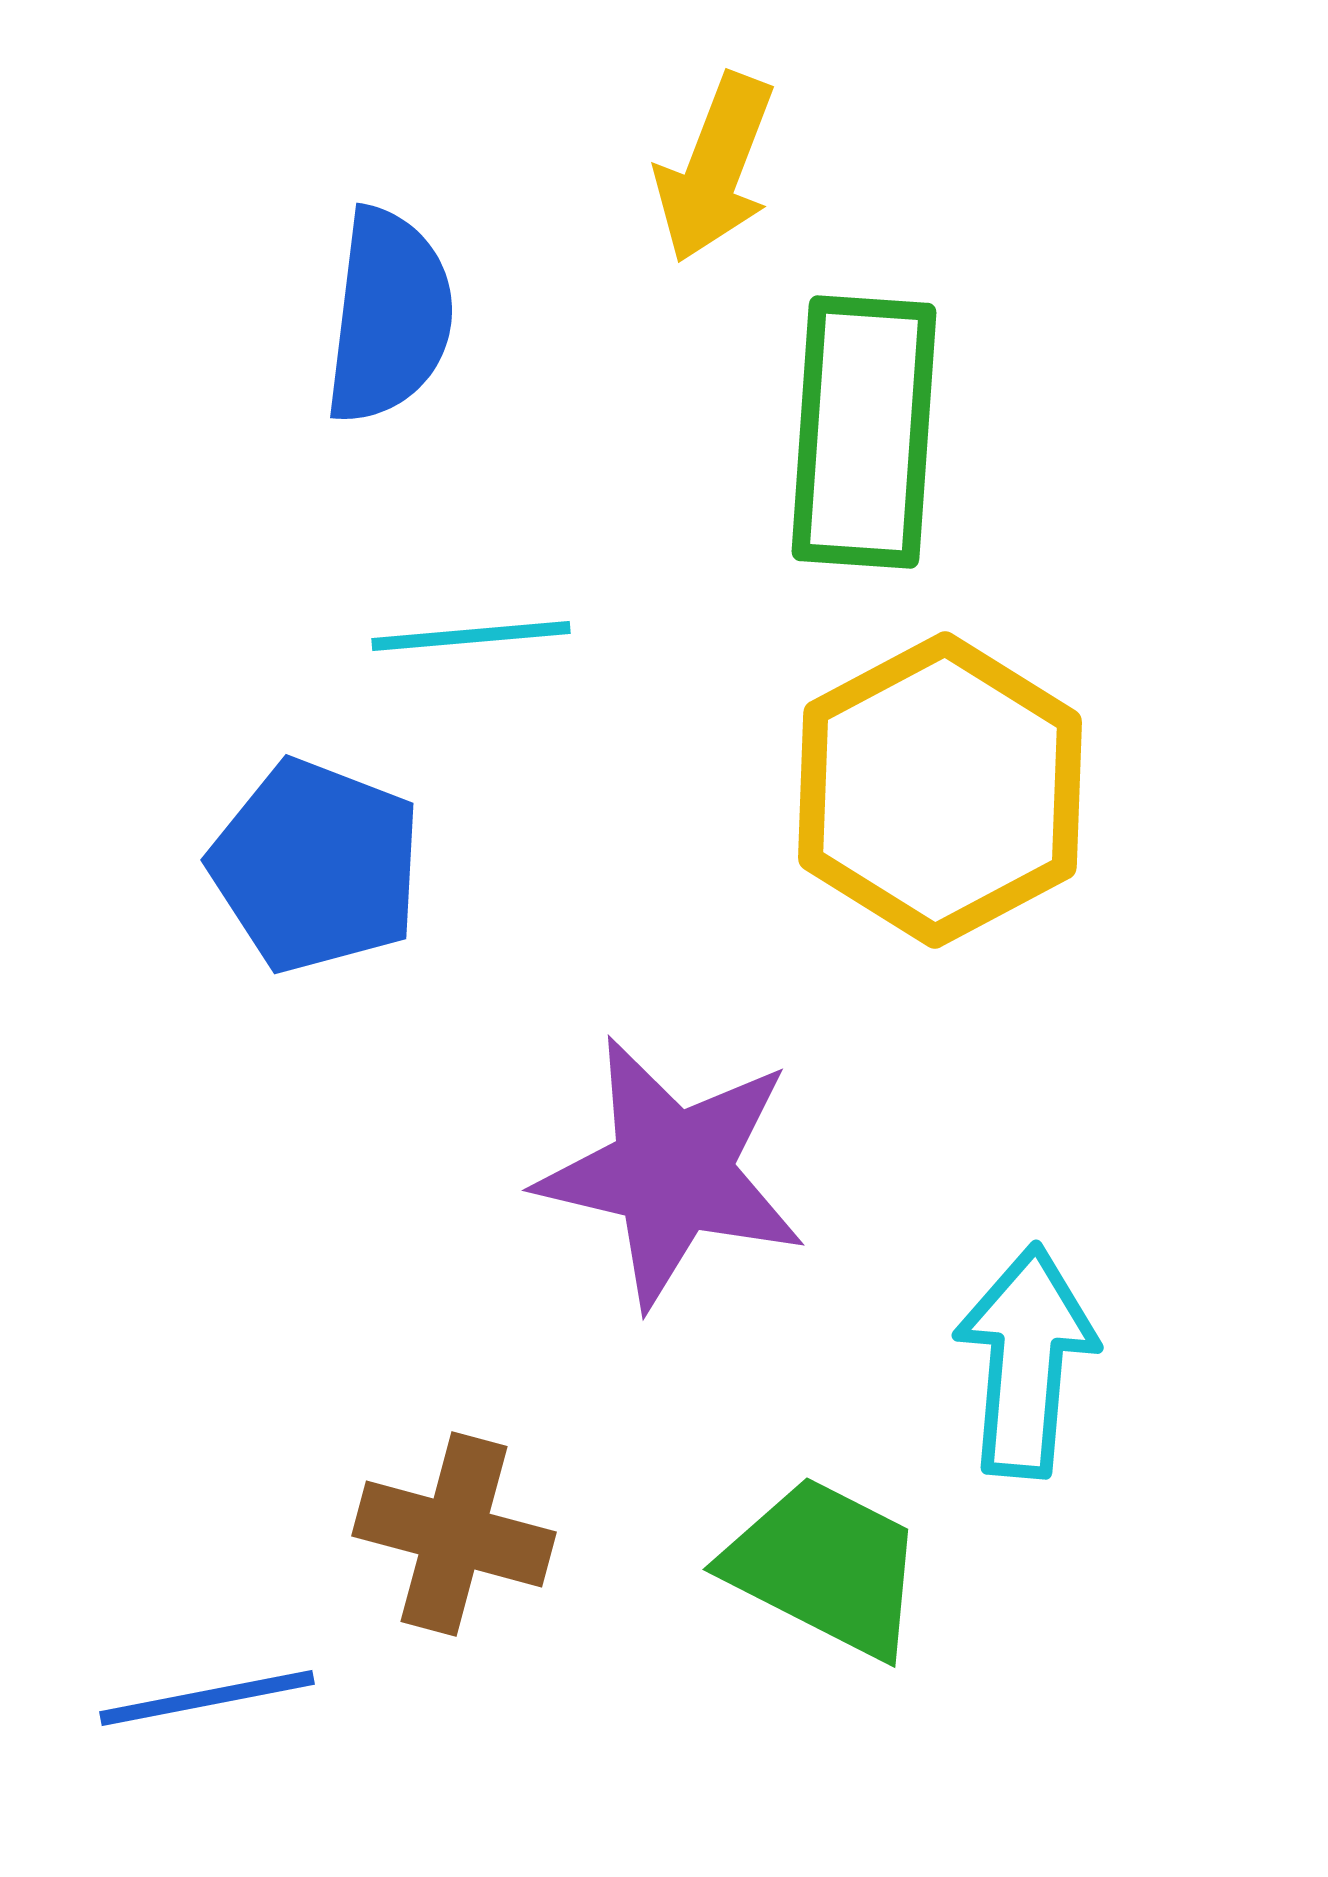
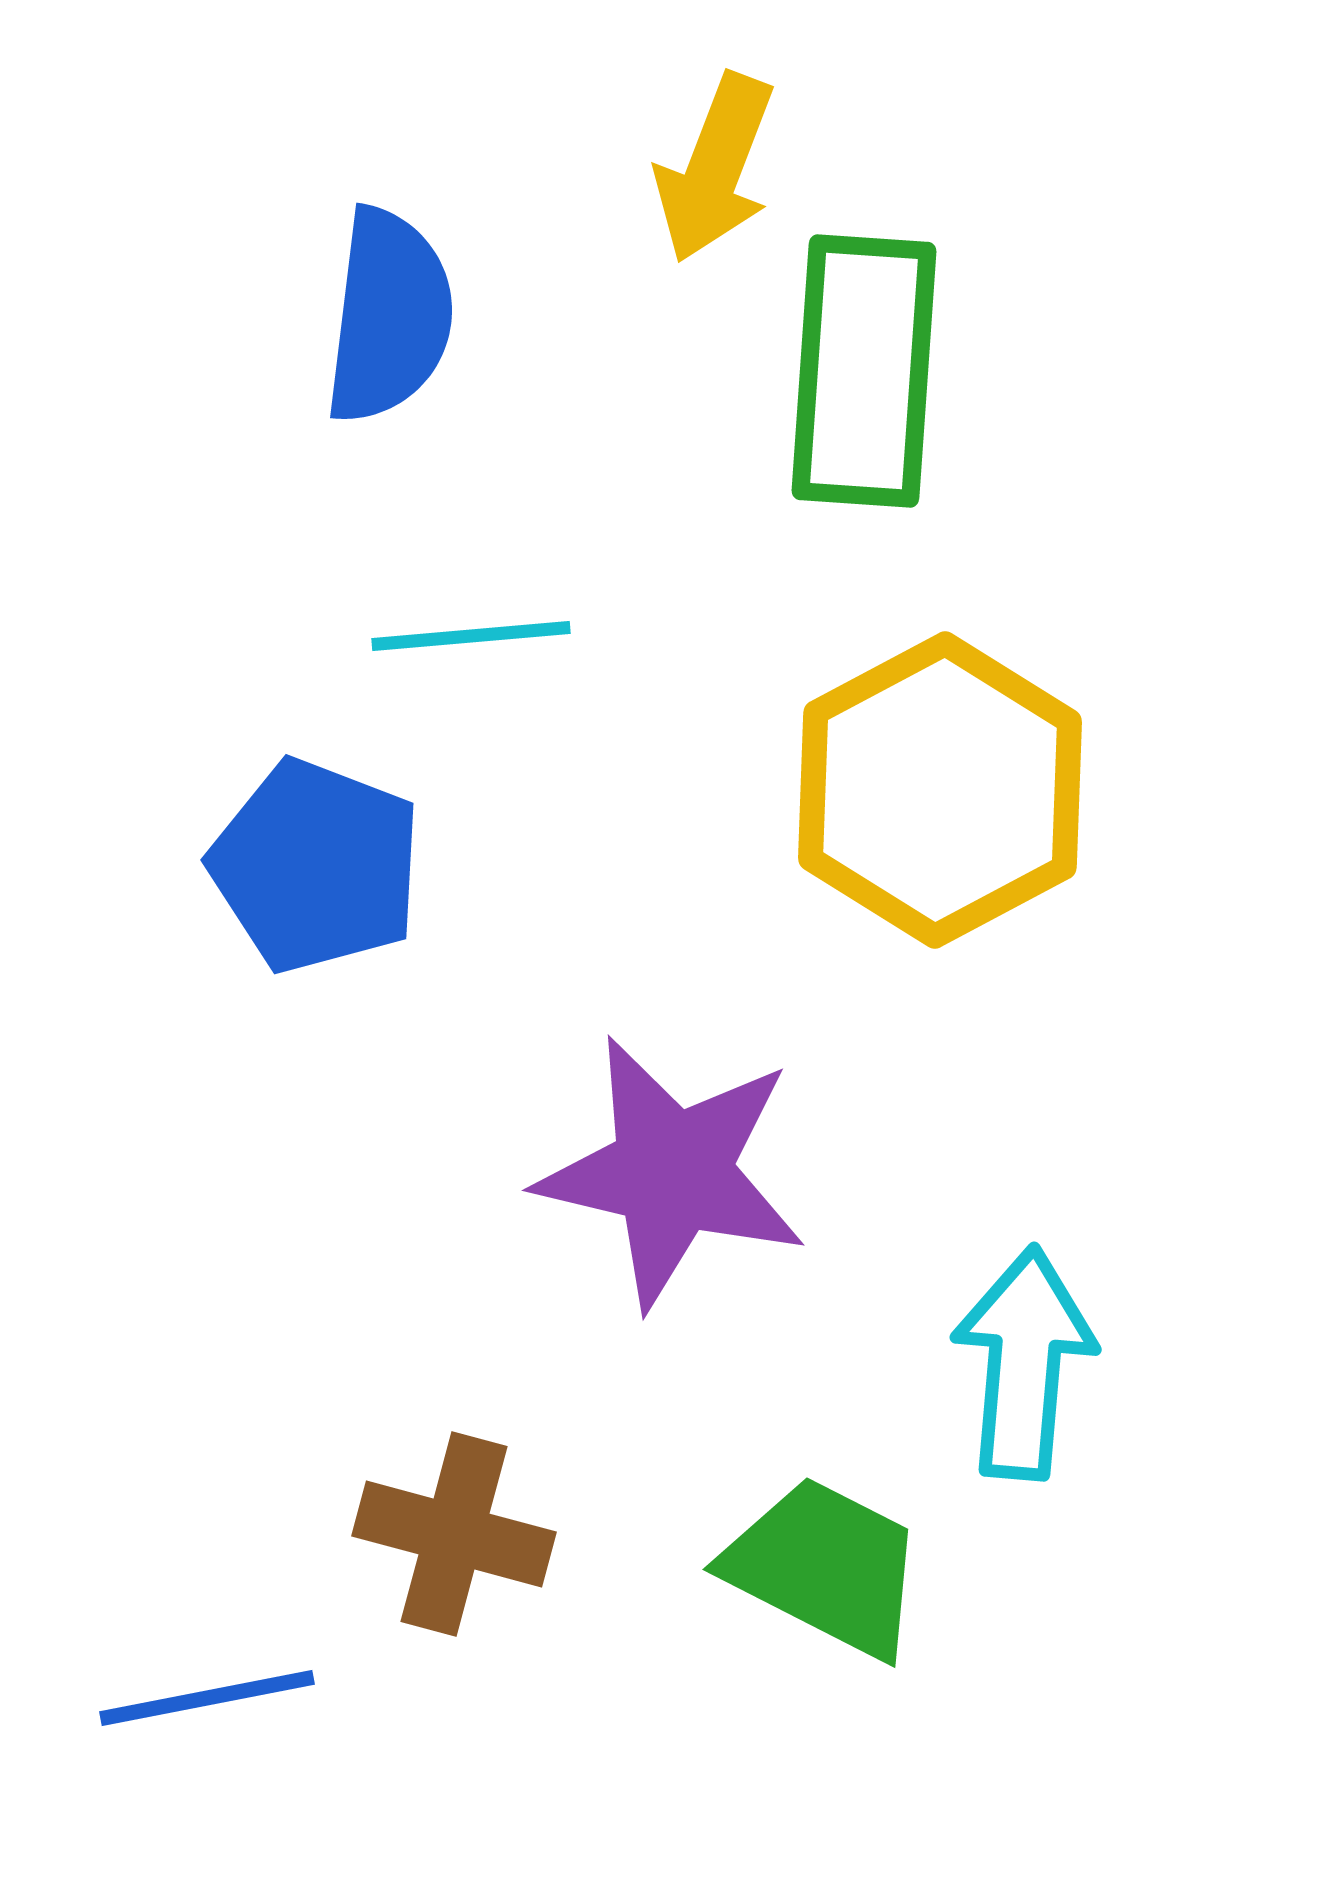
green rectangle: moved 61 px up
cyan arrow: moved 2 px left, 2 px down
